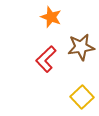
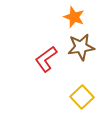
orange star: moved 23 px right
red L-shape: rotated 8 degrees clockwise
